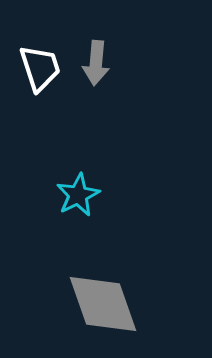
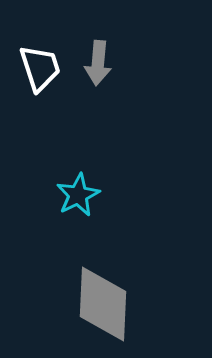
gray arrow: moved 2 px right
gray diamond: rotated 22 degrees clockwise
